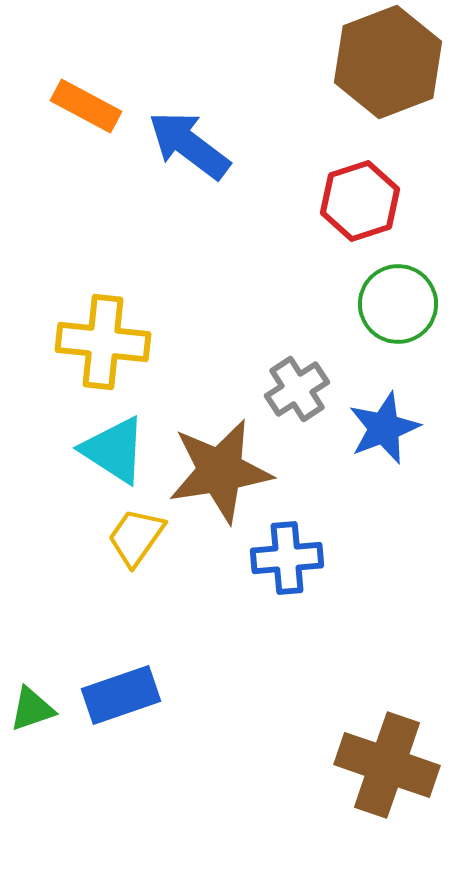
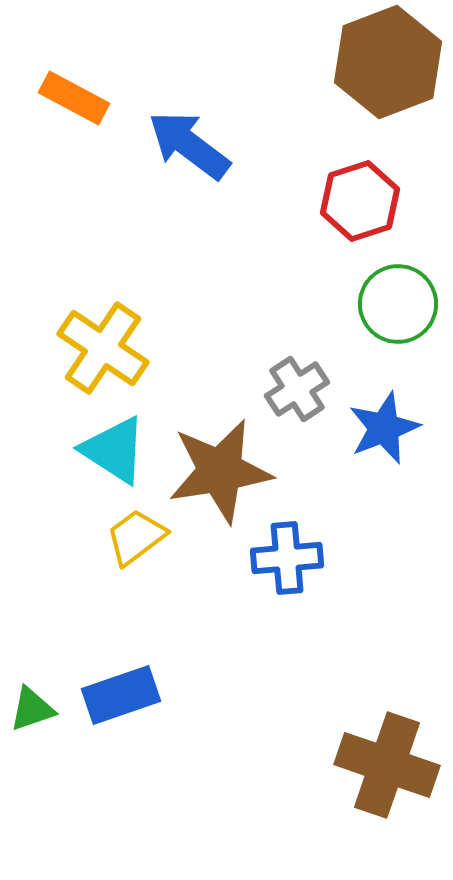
orange rectangle: moved 12 px left, 8 px up
yellow cross: moved 6 px down; rotated 28 degrees clockwise
yellow trapezoid: rotated 18 degrees clockwise
